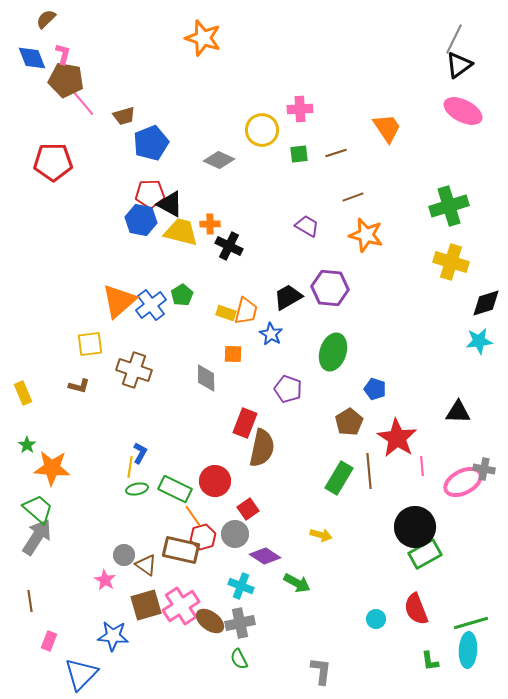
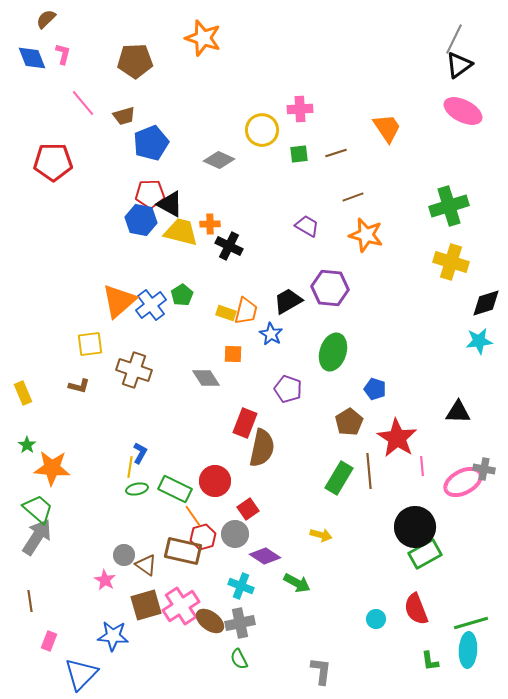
brown pentagon at (66, 80): moved 69 px right, 19 px up; rotated 12 degrees counterclockwise
black trapezoid at (288, 297): moved 4 px down
gray diamond at (206, 378): rotated 32 degrees counterclockwise
brown rectangle at (181, 550): moved 2 px right, 1 px down
